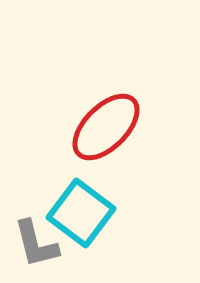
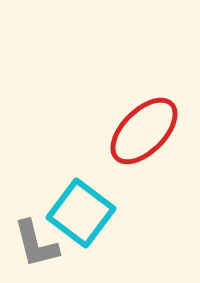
red ellipse: moved 38 px right, 4 px down
